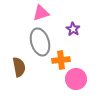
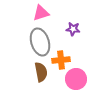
purple star: rotated 24 degrees counterclockwise
brown semicircle: moved 22 px right, 5 px down
